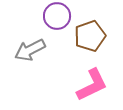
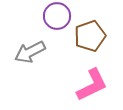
gray arrow: moved 2 px down
